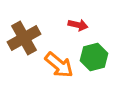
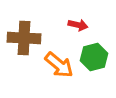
brown cross: rotated 32 degrees clockwise
